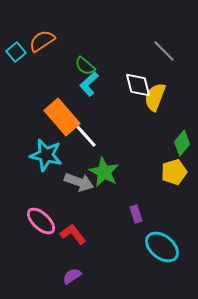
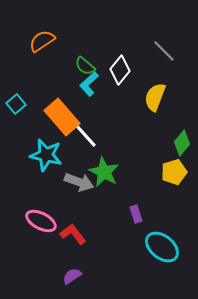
cyan square: moved 52 px down
white diamond: moved 18 px left, 15 px up; rotated 52 degrees clockwise
pink ellipse: rotated 16 degrees counterclockwise
